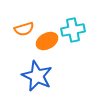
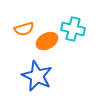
cyan cross: moved 1 px up; rotated 25 degrees clockwise
